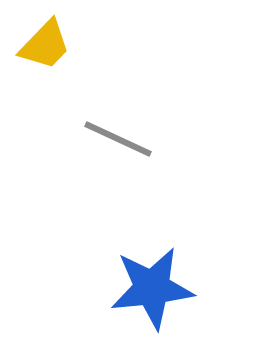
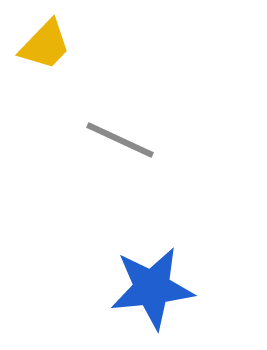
gray line: moved 2 px right, 1 px down
